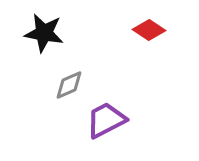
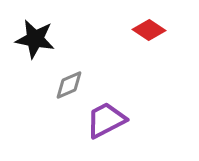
black star: moved 9 px left, 6 px down
